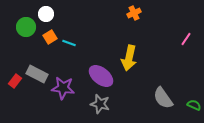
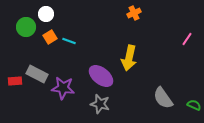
pink line: moved 1 px right
cyan line: moved 2 px up
red rectangle: rotated 48 degrees clockwise
